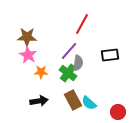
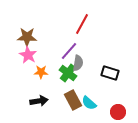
black rectangle: moved 18 px down; rotated 24 degrees clockwise
